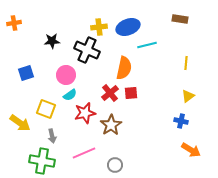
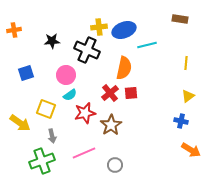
orange cross: moved 7 px down
blue ellipse: moved 4 px left, 3 px down
green cross: rotated 30 degrees counterclockwise
